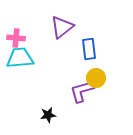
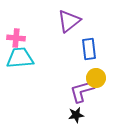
purple triangle: moved 7 px right, 6 px up
black star: moved 28 px right
